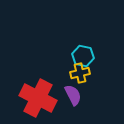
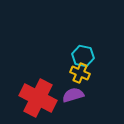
yellow cross: rotated 36 degrees clockwise
purple semicircle: rotated 80 degrees counterclockwise
